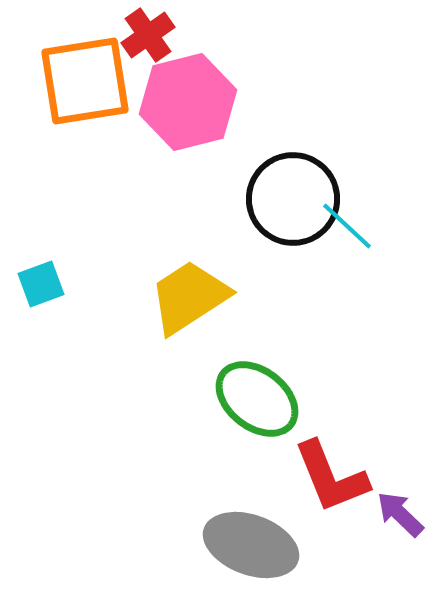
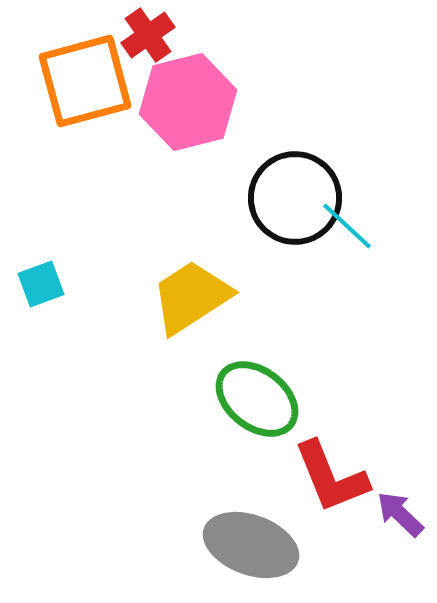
orange square: rotated 6 degrees counterclockwise
black circle: moved 2 px right, 1 px up
yellow trapezoid: moved 2 px right
